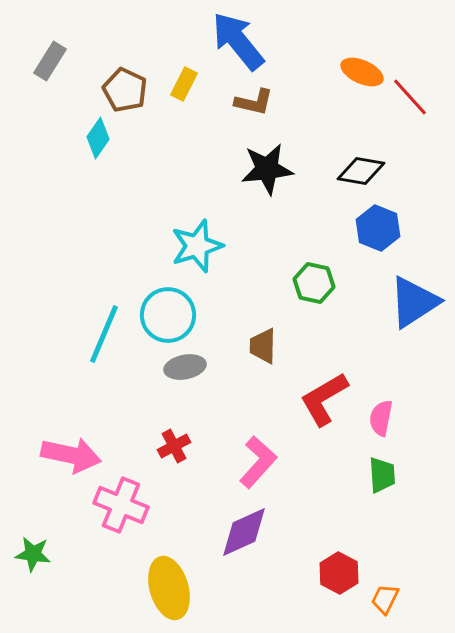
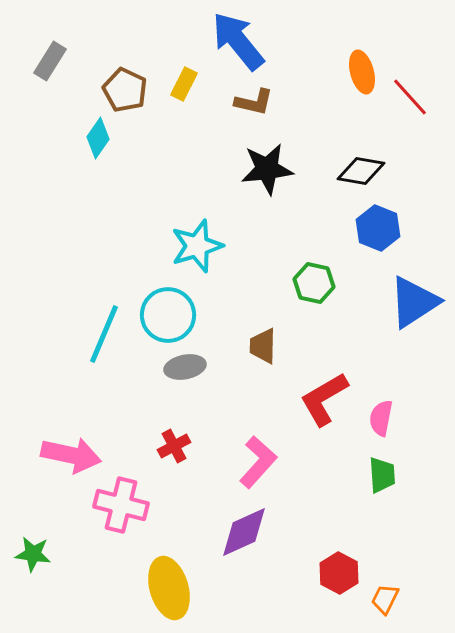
orange ellipse: rotated 51 degrees clockwise
pink cross: rotated 8 degrees counterclockwise
